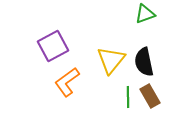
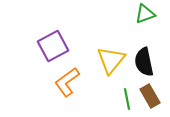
green line: moved 1 px left, 2 px down; rotated 10 degrees counterclockwise
